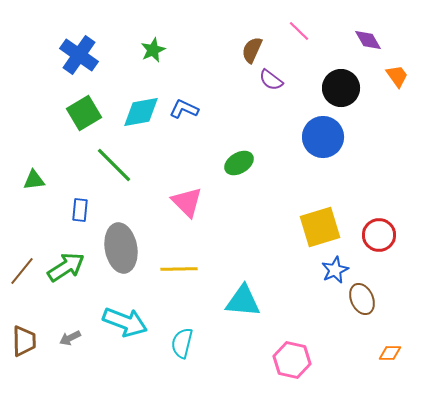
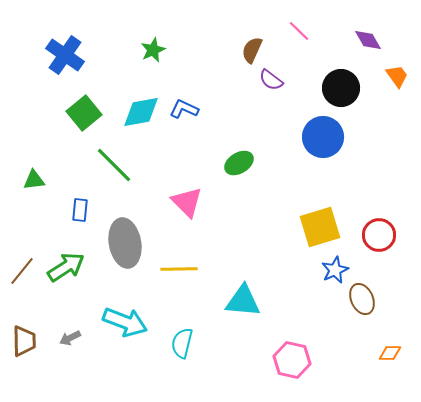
blue cross: moved 14 px left
green square: rotated 8 degrees counterclockwise
gray ellipse: moved 4 px right, 5 px up
